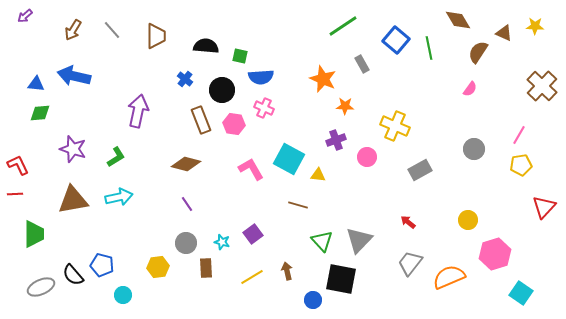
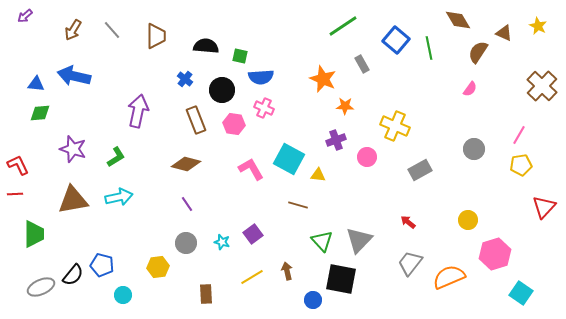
yellow star at (535, 26): moved 3 px right; rotated 24 degrees clockwise
brown rectangle at (201, 120): moved 5 px left
brown rectangle at (206, 268): moved 26 px down
black semicircle at (73, 275): rotated 100 degrees counterclockwise
